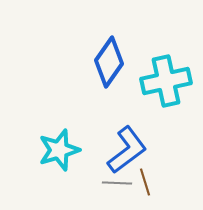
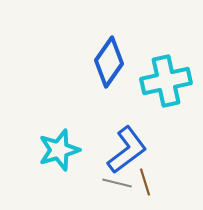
gray line: rotated 12 degrees clockwise
